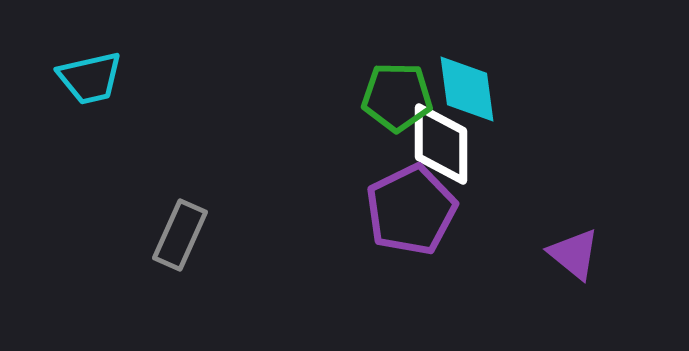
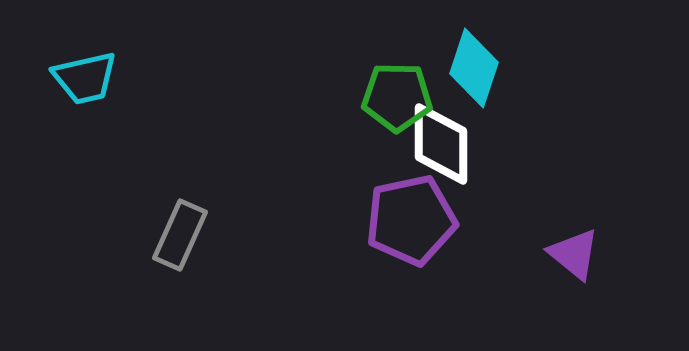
cyan trapezoid: moved 5 px left
cyan diamond: moved 7 px right, 21 px up; rotated 26 degrees clockwise
purple pentagon: moved 10 px down; rotated 14 degrees clockwise
